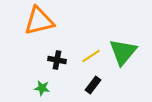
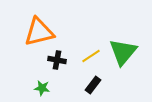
orange triangle: moved 11 px down
